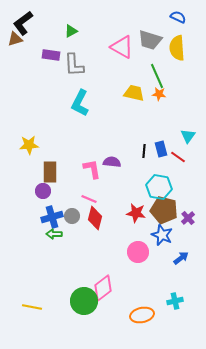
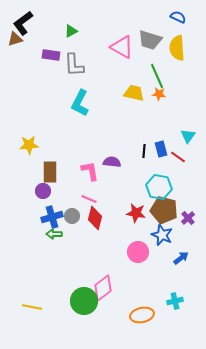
pink L-shape: moved 2 px left, 2 px down
